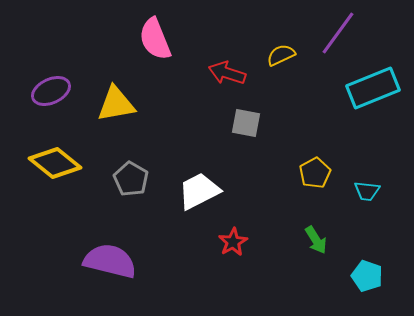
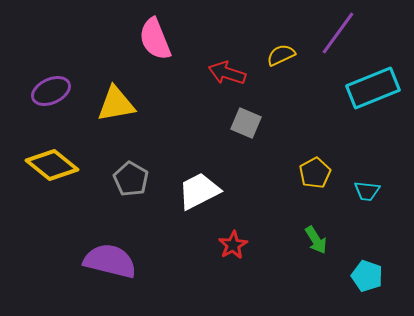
gray square: rotated 12 degrees clockwise
yellow diamond: moved 3 px left, 2 px down
red star: moved 3 px down
